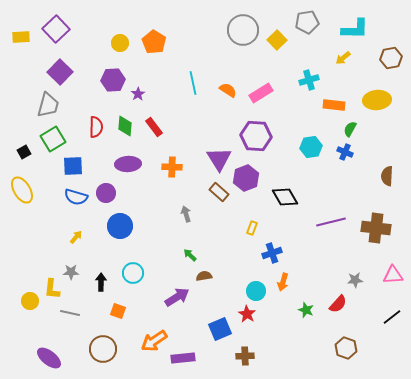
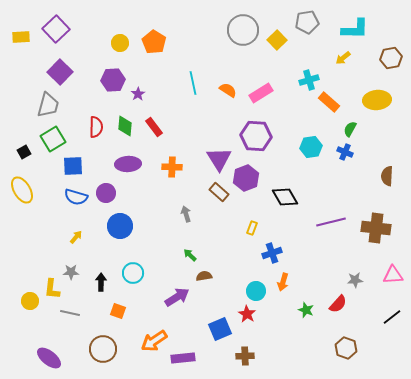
orange rectangle at (334, 105): moved 5 px left, 3 px up; rotated 35 degrees clockwise
